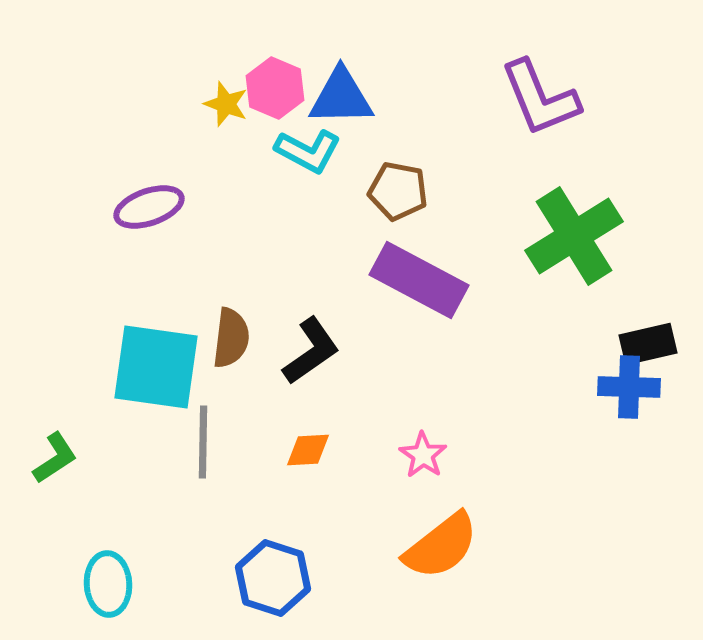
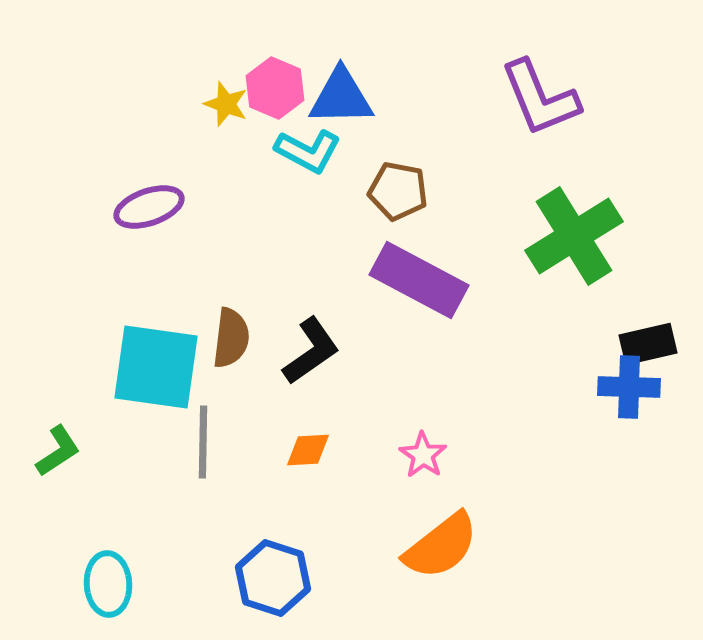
green L-shape: moved 3 px right, 7 px up
